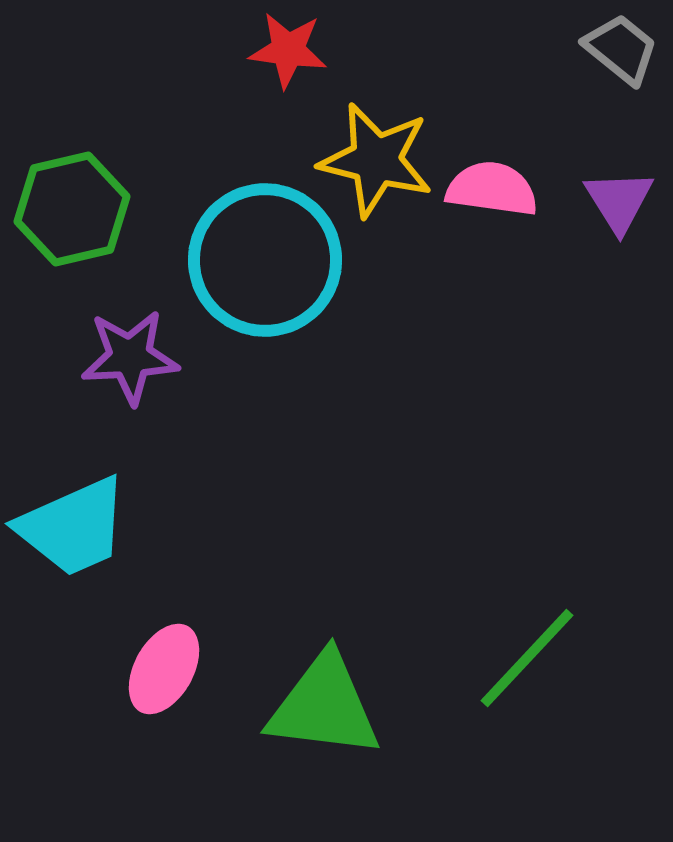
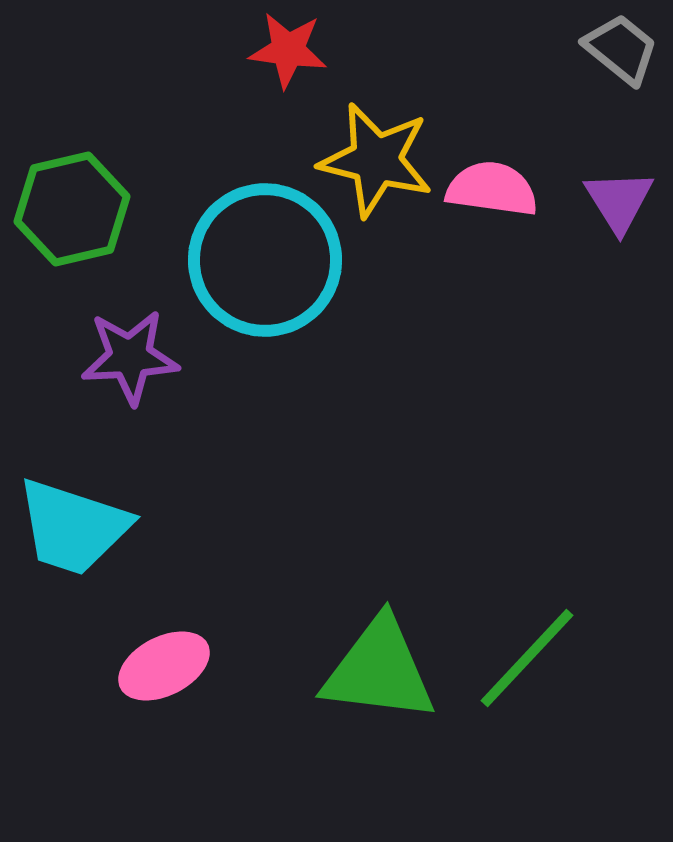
cyan trapezoid: rotated 42 degrees clockwise
pink ellipse: moved 3 px up; rotated 34 degrees clockwise
green triangle: moved 55 px right, 36 px up
